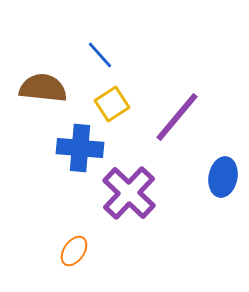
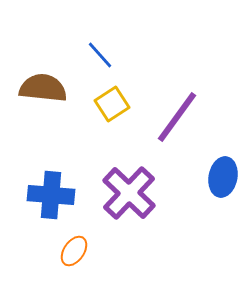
purple line: rotated 4 degrees counterclockwise
blue cross: moved 29 px left, 47 px down
